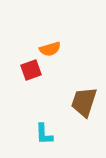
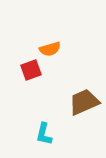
brown trapezoid: rotated 48 degrees clockwise
cyan L-shape: rotated 15 degrees clockwise
